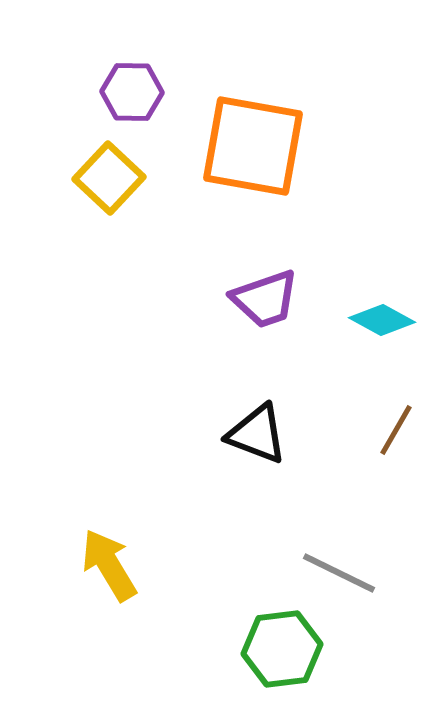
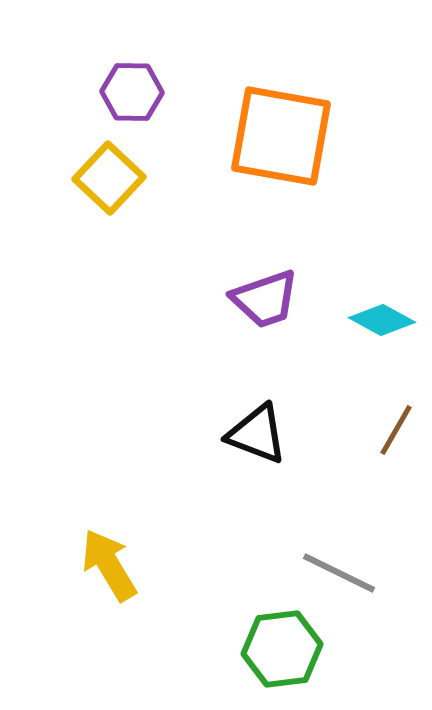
orange square: moved 28 px right, 10 px up
